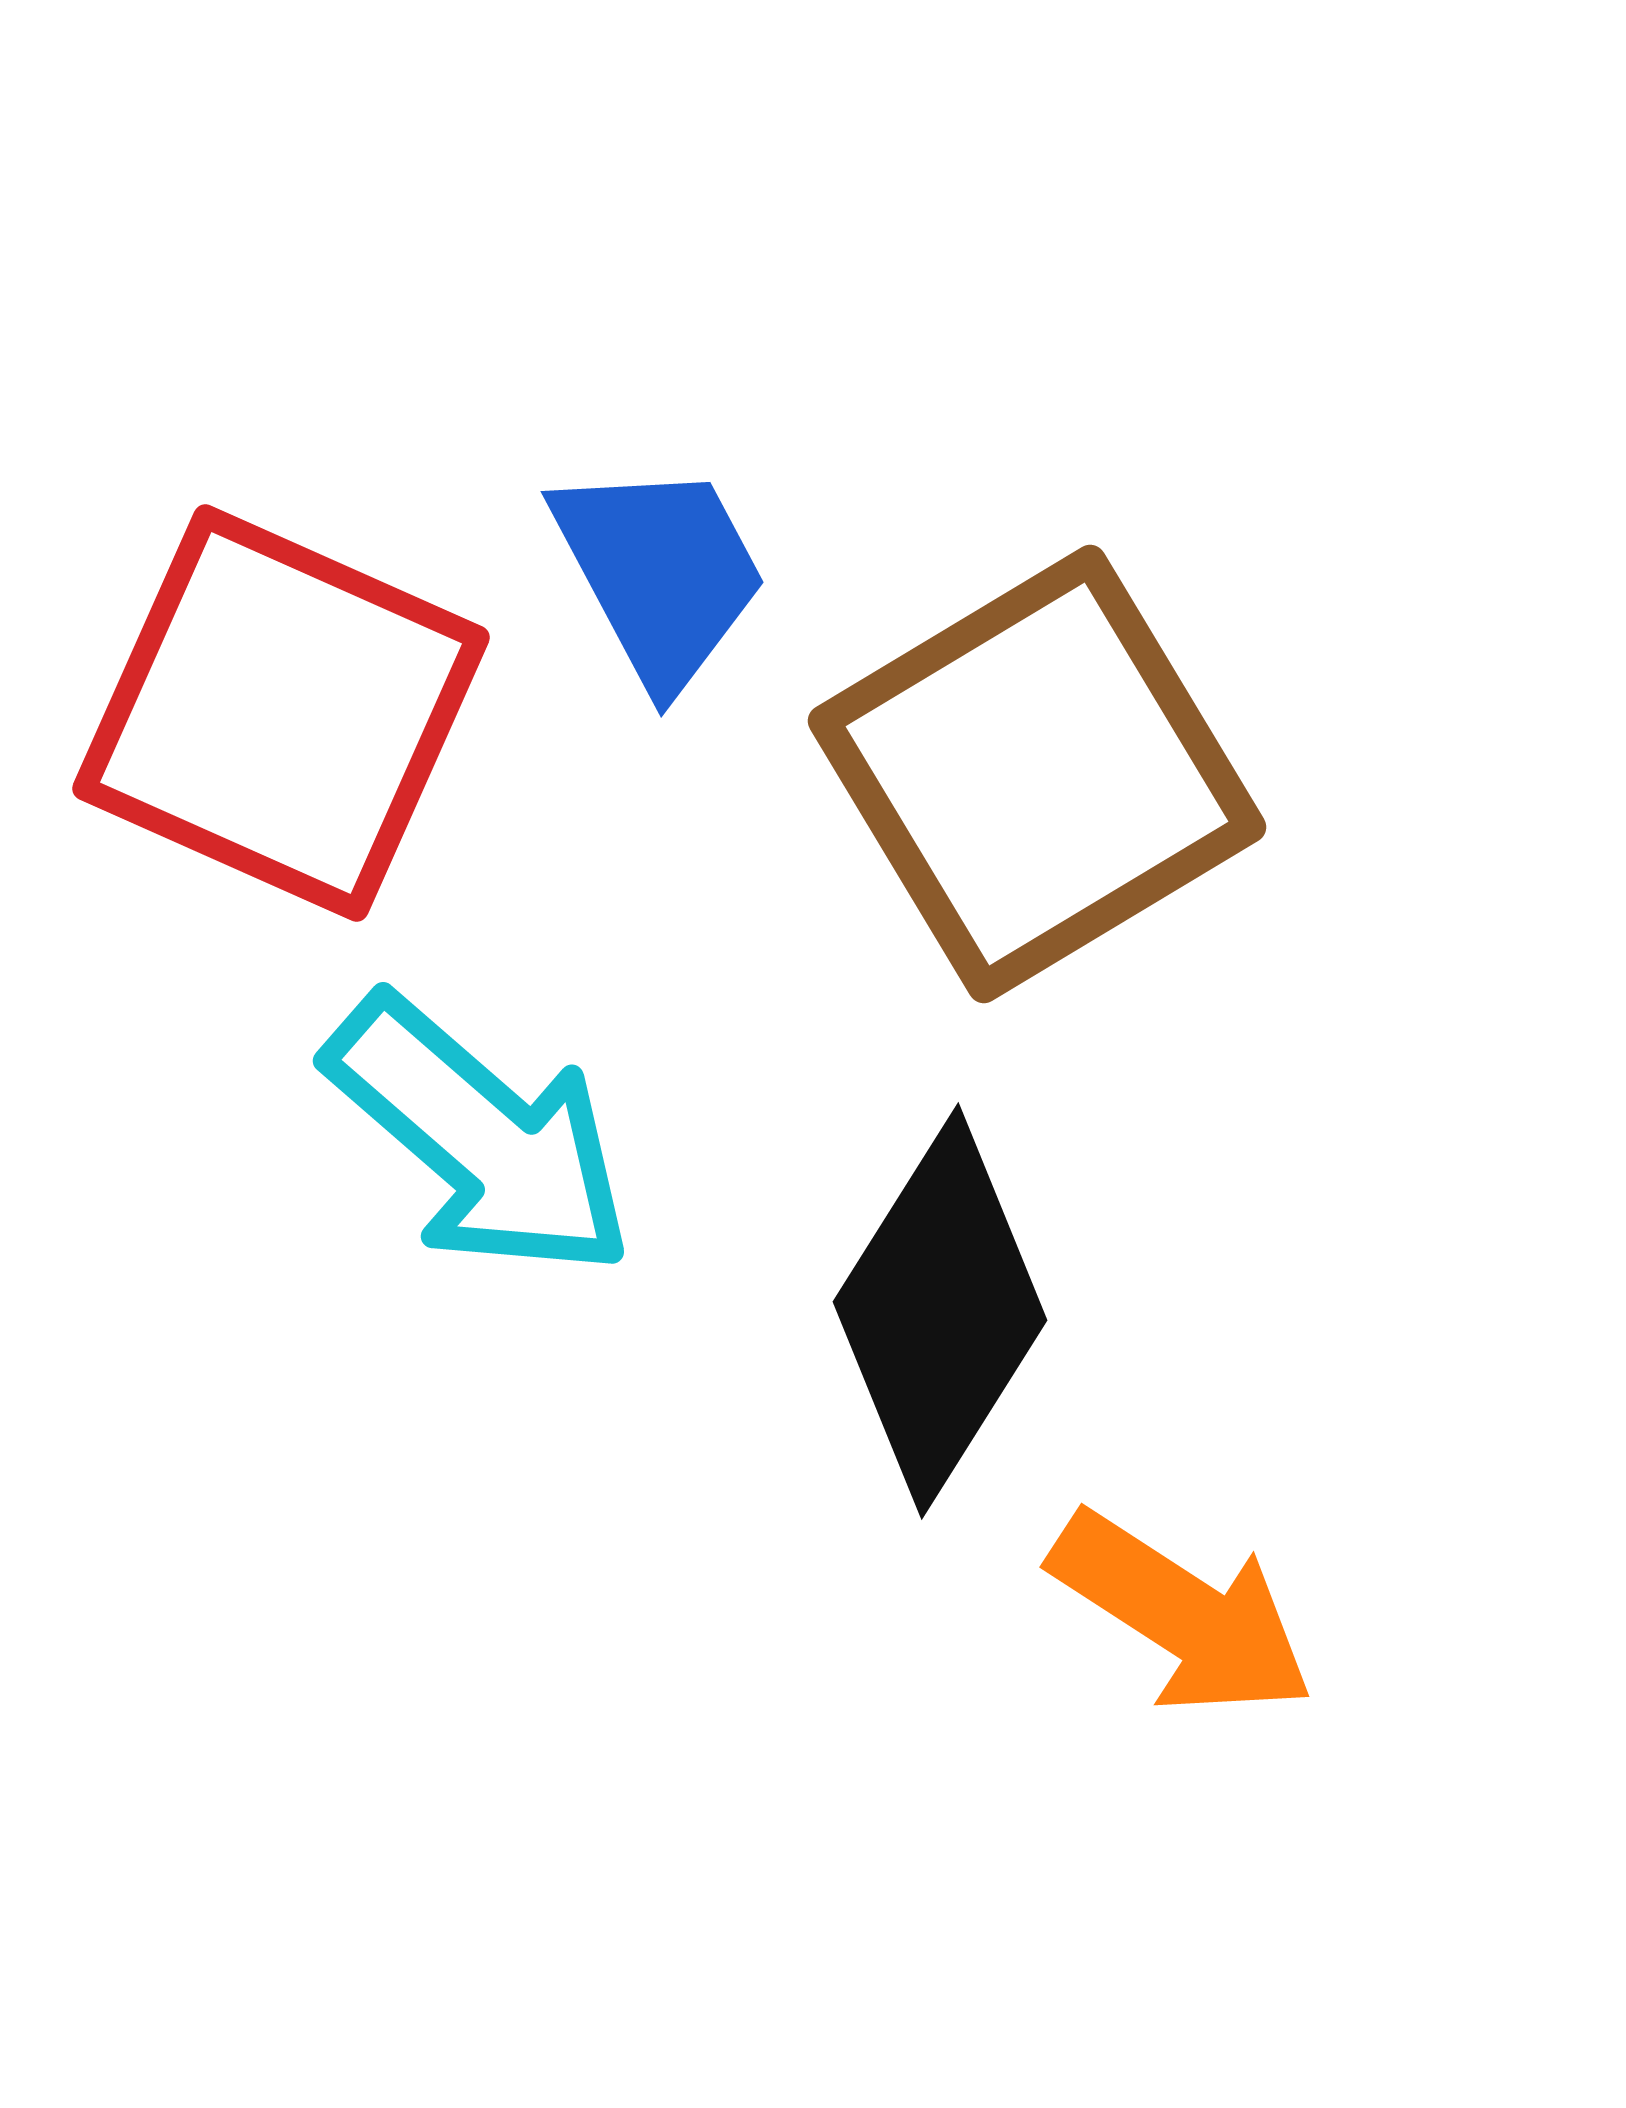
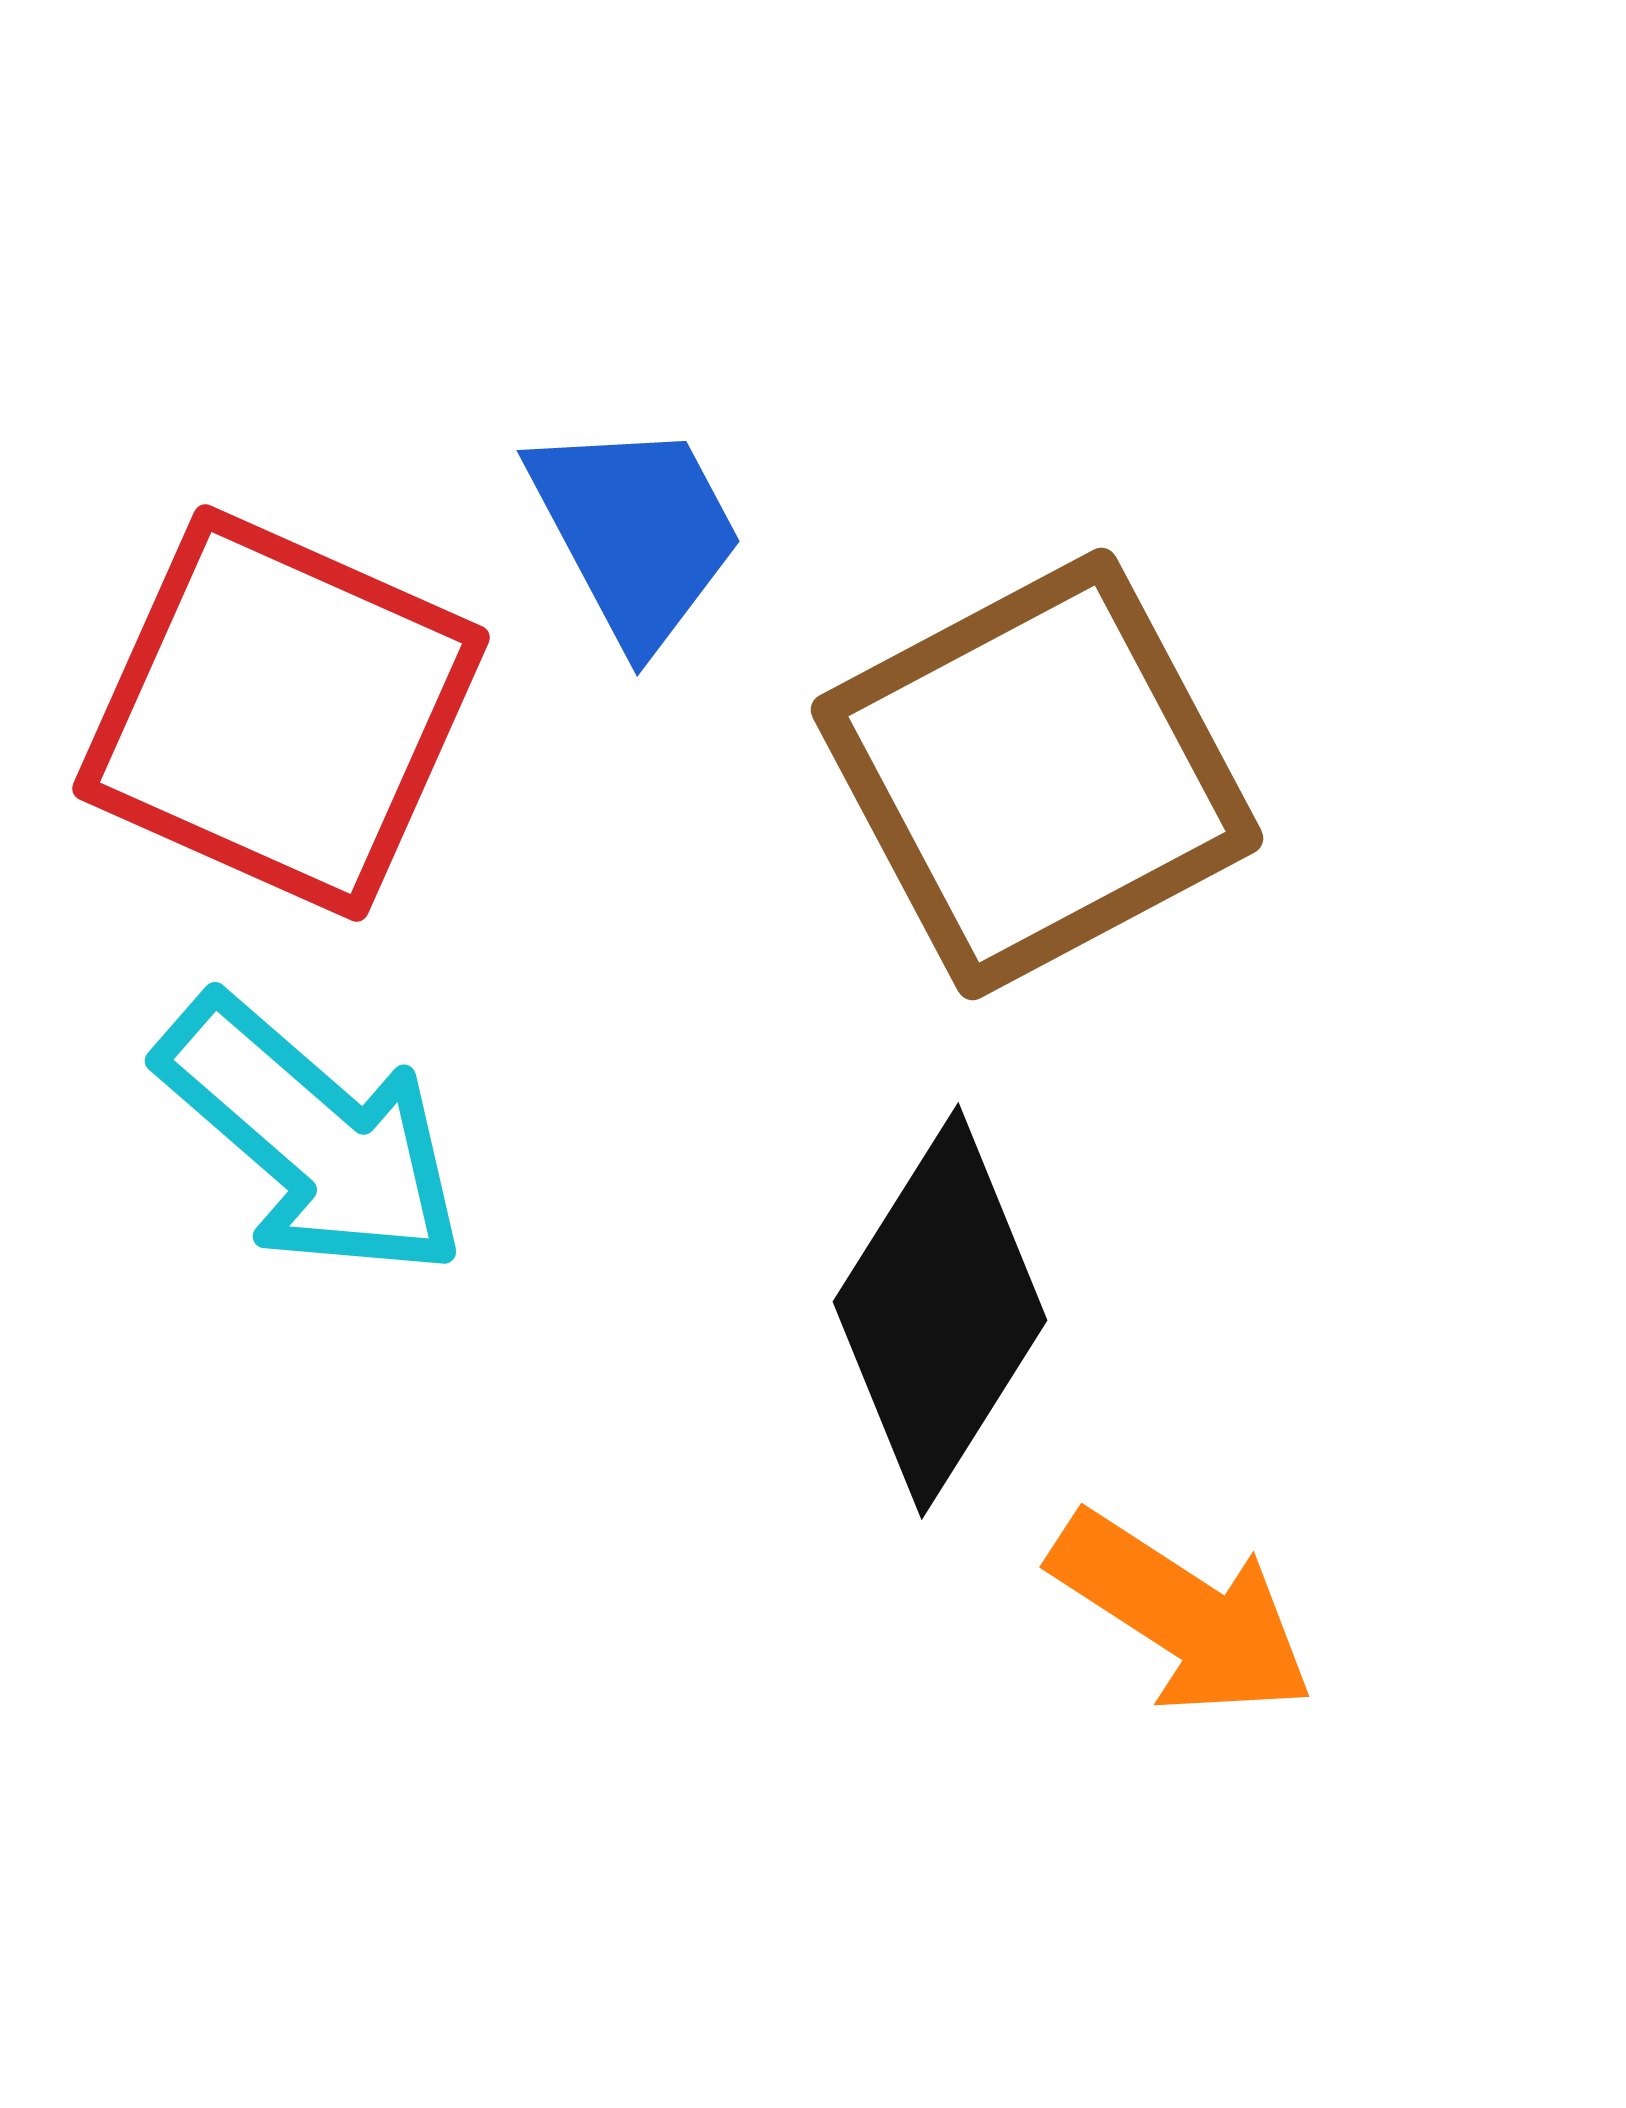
blue trapezoid: moved 24 px left, 41 px up
brown square: rotated 3 degrees clockwise
cyan arrow: moved 168 px left
